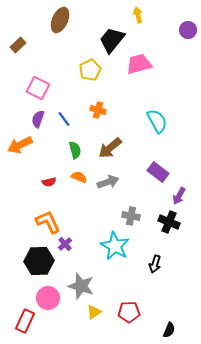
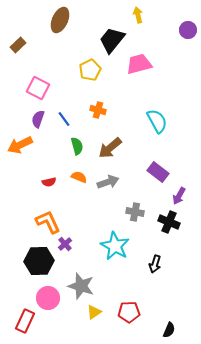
green semicircle: moved 2 px right, 4 px up
gray cross: moved 4 px right, 4 px up
